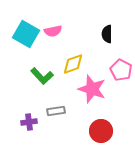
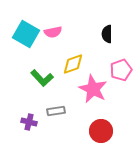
pink semicircle: moved 1 px down
pink pentagon: rotated 25 degrees clockwise
green L-shape: moved 2 px down
pink star: moved 1 px right; rotated 8 degrees clockwise
purple cross: rotated 21 degrees clockwise
